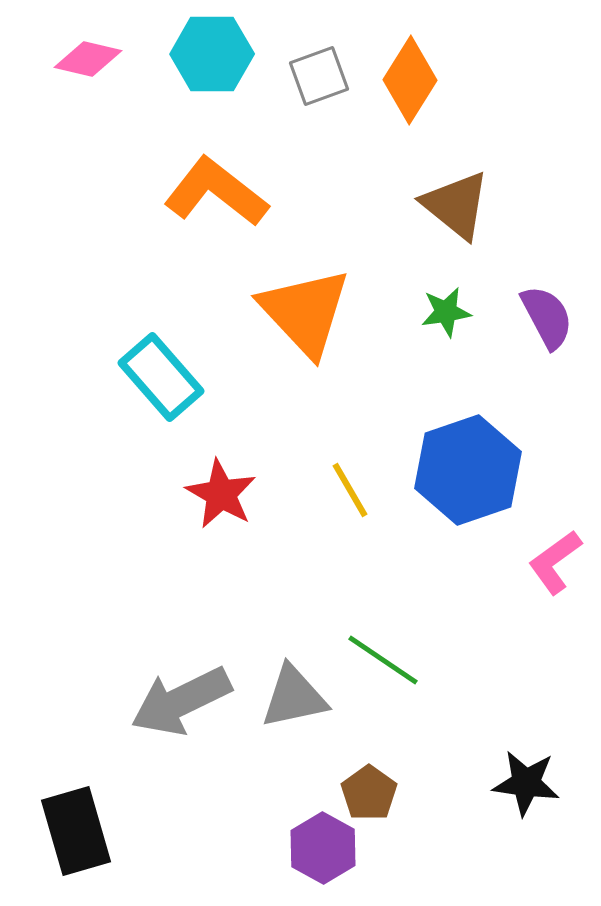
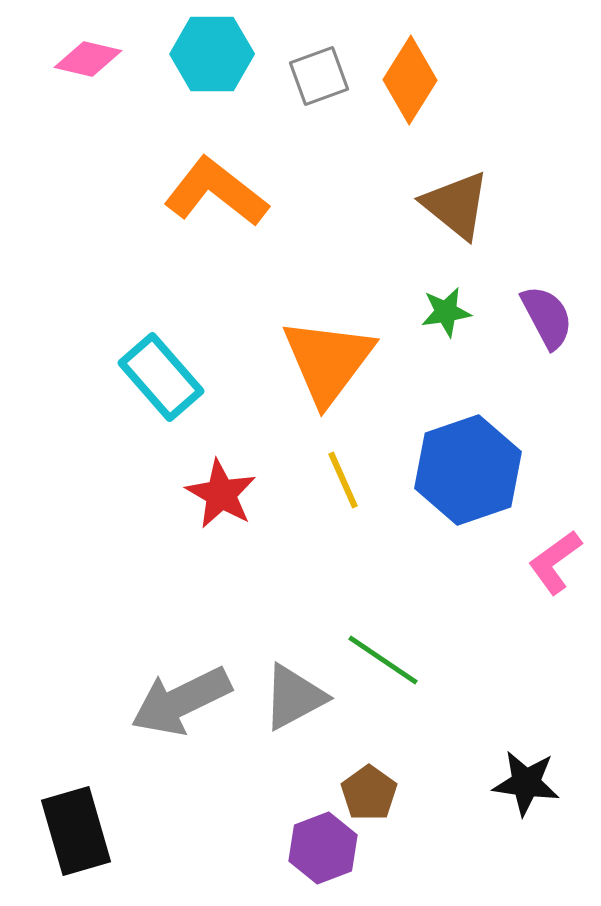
orange triangle: moved 23 px right, 49 px down; rotated 20 degrees clockwise
yellow line: moved 7 px left, 10 px up; rotated 6 degrees clockwise
gray triangle: rotated 16 degrees counterclockwise
purple hexagon: rotated 10 degrees clockwise
